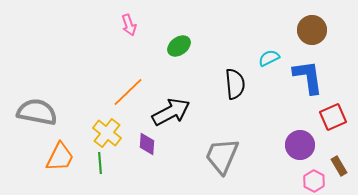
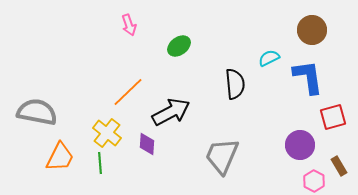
red square: rotated 8 degrees clockwise
